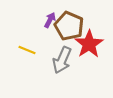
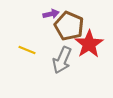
purple arrow: moved 1 px right, 6 px up; rotated 49 degrees clockwise
